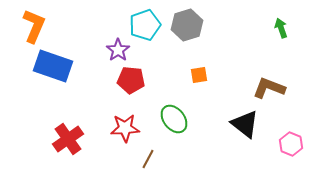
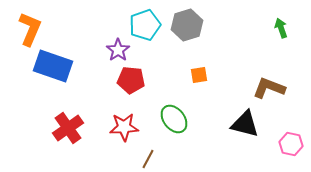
orange L-shape: moved 4 px left, 3 px down
black triangle: rotated 24 degrees counterclockwise
red star: moved 1 px left, 1 px up
red cross: moved 11 px up
pink hexagon: rotated 10 degrees counterclockwise
